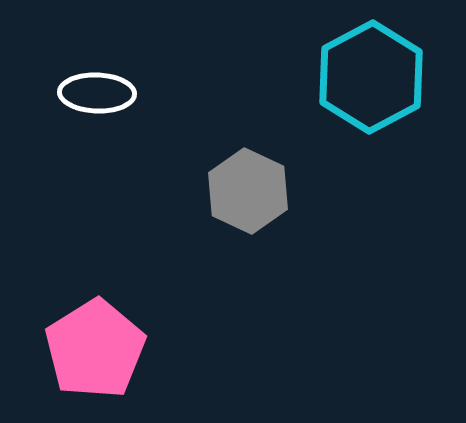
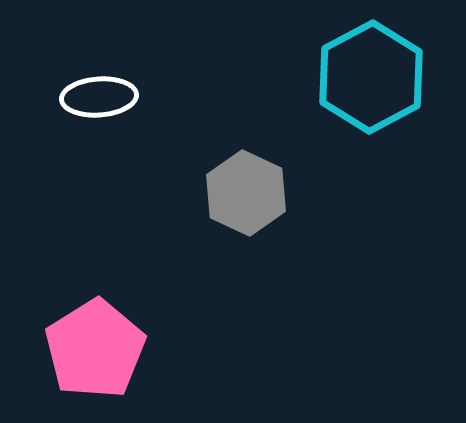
white ellipse: moved 2 px right, 4 px down; rotated 6 degrees counterclockwise
gray hexagon: moved 2 px left, 2 px down
